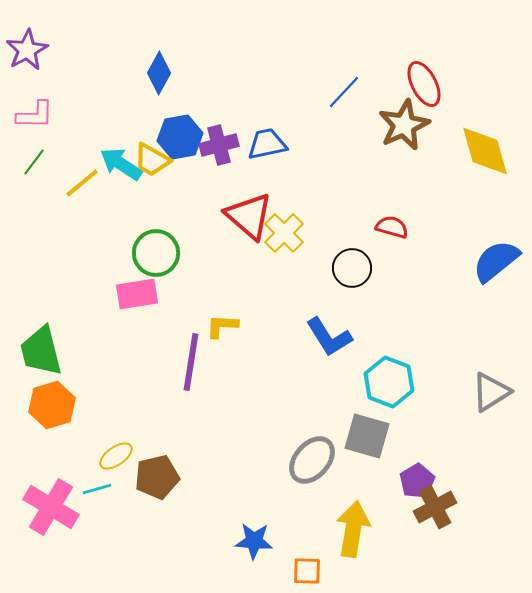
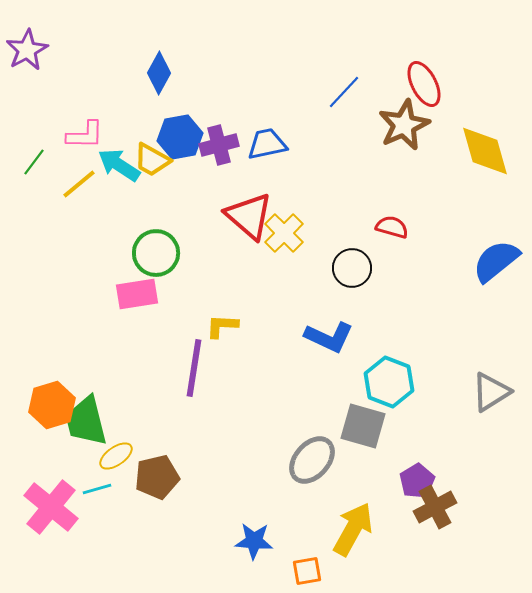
pink L-shape: moved 50 px right, 20 px down
cyan arrow: moved 2 px left, 1 px down
yellow line: moved 3 px left, 1 px down
blue L-shape: rotated 33 degrees counterclockwise
green trapezoid: moved 45 px right, 70 px down
purple line: moved 3 px right, 6 px down
gray square: moved 4 px left, 10 px up
pink cross: rotated 8 degrees clockwise
yellow arrow: rotated 20 degrees clockwise
orange square: rotated 12 degrees counterclockwise
